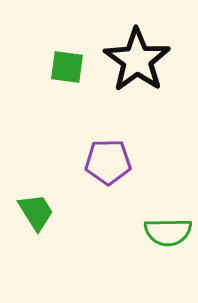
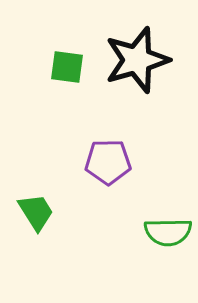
black star: rotated 20 degrees clockwise
